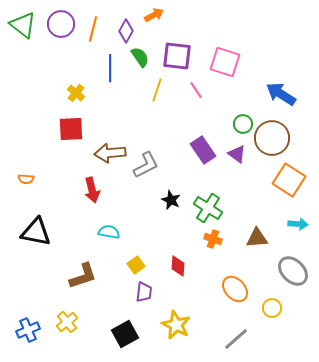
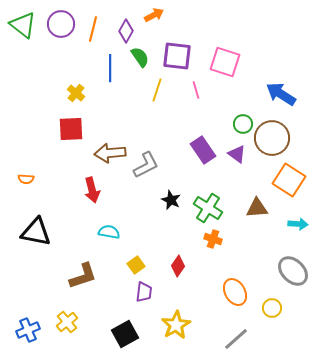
pink line at (196, 90): rotated 18 degrees clockwise
brown triangle at (257, 238): moved 30 px up
red diamond at (178, 266): rotated 30 degrees clockwise
orange ellipse at (235, 289): moved 3 px down; rotated 12 degrees clockwise
yellow star at (176, 325): rotated 16 degrees clockwise
